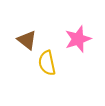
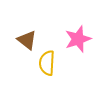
yellow semicircle: rotated 15 degrees clockwise
